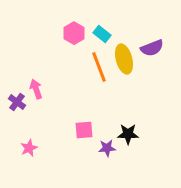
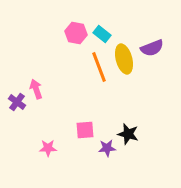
pink hexagon: moved 2 px right; rotated 20 degrees counterclockwise
pink square: moved 1 px right
black star: rotated 15 degrees clockwise
pink star: moved 19 px right; rotated 24 degrees clockwise
